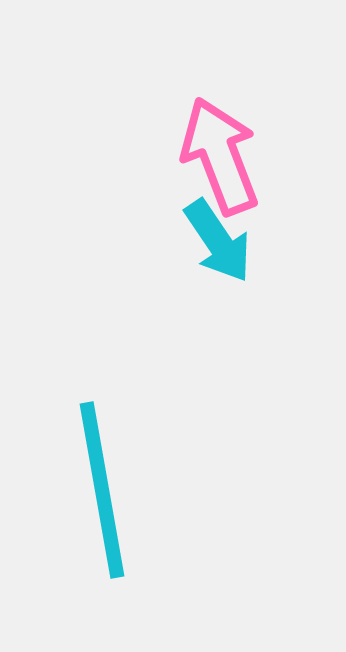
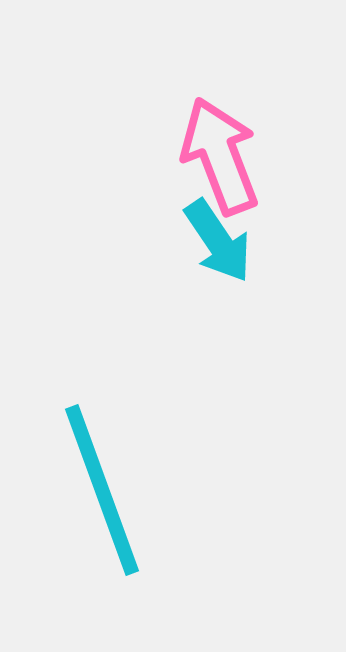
cyan line: rotated 10 degrees counterclockwise
